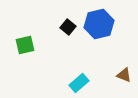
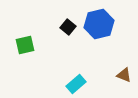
cyan rectangle: moved 3 px left, 1 px down
